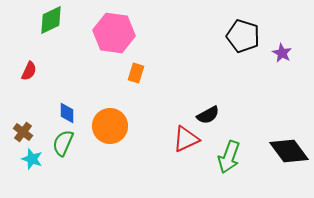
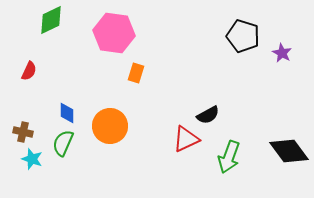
brown cross: rotated 24 degrees counterclockwise
